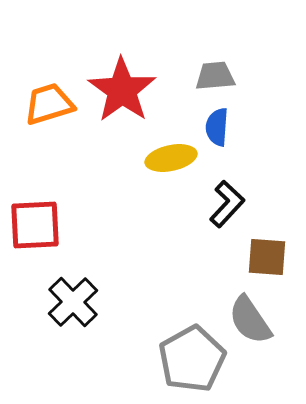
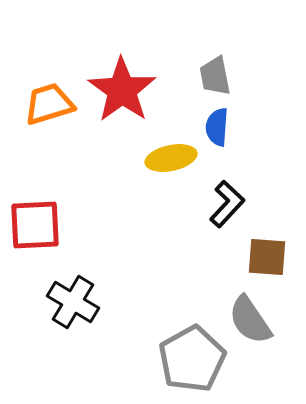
gray trapezoid: rotated 96 degrees counterclockwise
black cross: rotated 15 degrees counterclockwise
